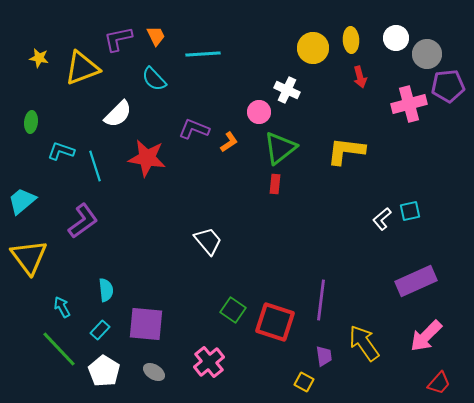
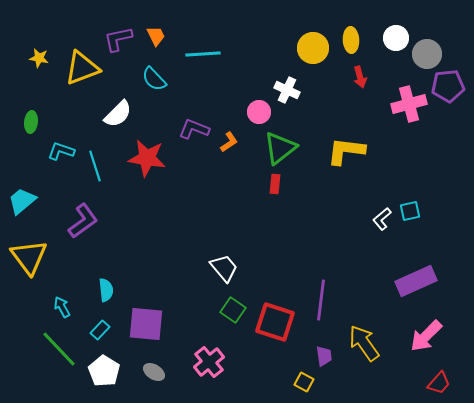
white trapezoid at (208, 241): moved 16 px right, 27 px down
